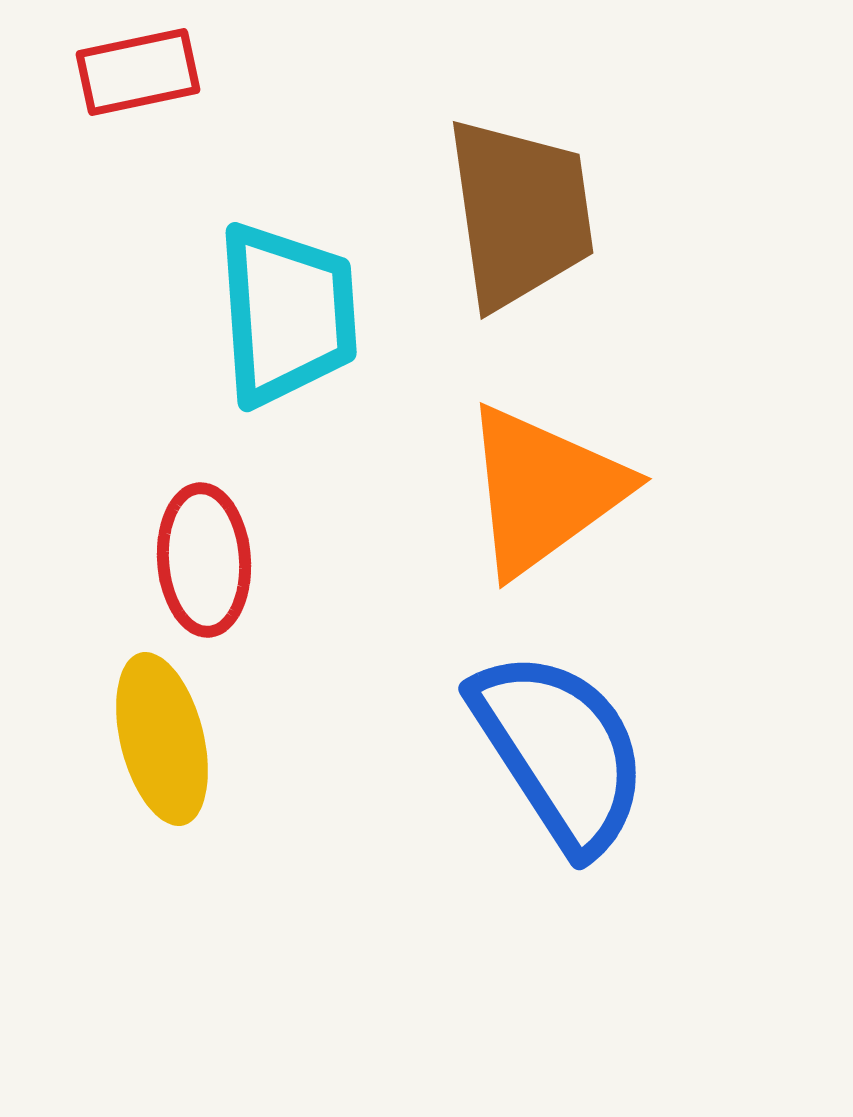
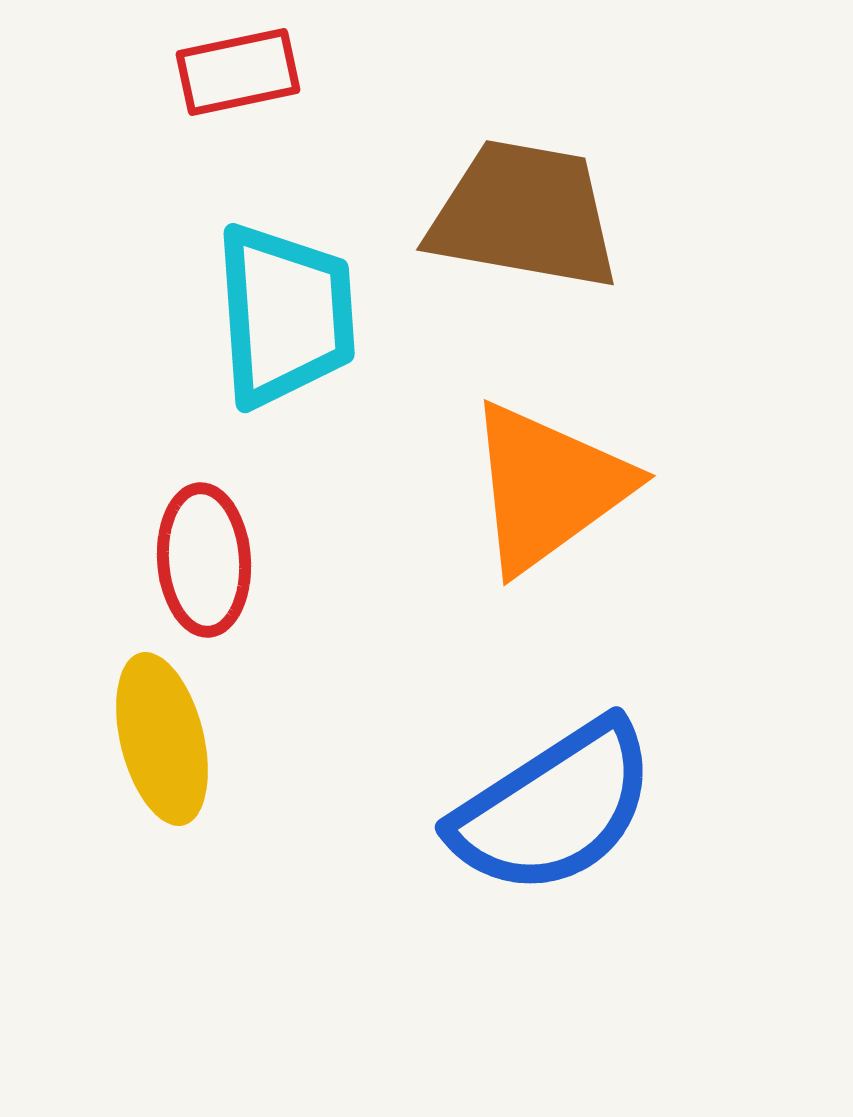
red rectangle: moved 100 px right
brown trapezoid: moved 4 px right, 2 px down; rotated 72 degrees counterclockwise
cyan trapezoid: moved 2 px left, 1 px down
orange triangle: moved 4 px right, 3 px up
blue semicircle: moved 6 px left, 57 px down; rotated 90 degrees clockwise
